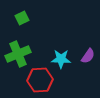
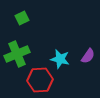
green cross: moved 1 px left
cyan star: moved 1 px left; rotated 12 degrees clockwise
